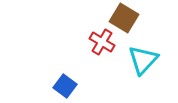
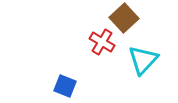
brown square: rotated 16 degrees clockwise
blue square: rotated 15 degrees counterclockwise
